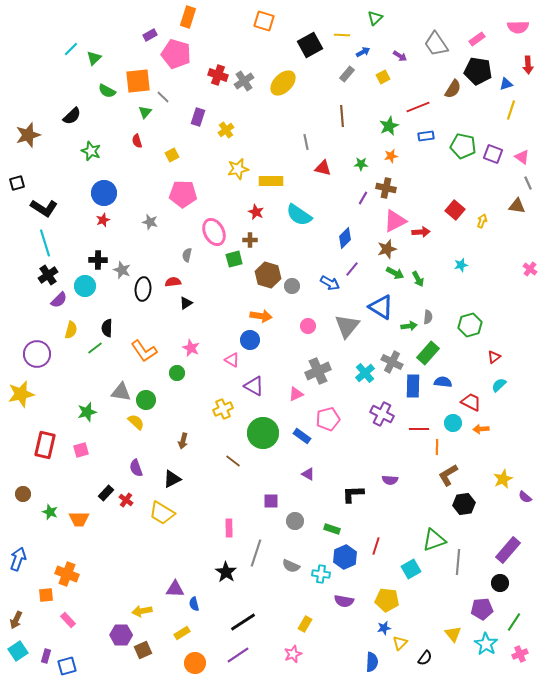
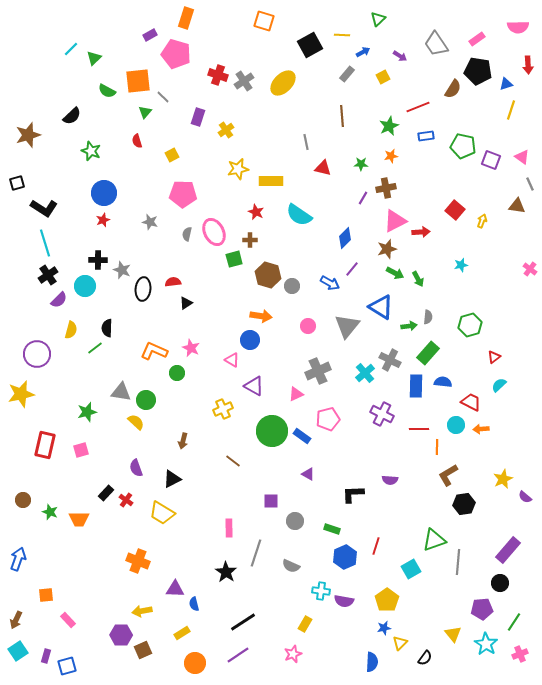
orange rectangle at (188, 17): moved 2 px left, 1 px down
green triangle at (375, 18): moved 3 px right, 1 px down
purple square at (493, 154): moved 2 px left, 6 px down
gray line at (528, 183): moved 2 px right, 1 px down
brown cross at (386, 188): rotated 24 degrees counterclockwise
gray semicircle at (187, 255): moved 21 px up
orange L-shape at (144, 351): moved 10 px right; rotated 148 degrees clockwise
gray cross at (392, 362): moved 2 px left, 2 px up
blue rectangle at (413, 386): moved 3 px right
cyan circle at (453, 423): moved 3 px right, 2 px down
green circle at (263, 433): moved 9 px right, 2 px up
brown circle at (23, 494): moved 6 px down
orange cross at (67, 574): moved 71 px right, 13 px up
cyan cross at (321, 574): moved 17 px down
yellow pentagon at (387, 600): rotated 30 degrees clockwise
